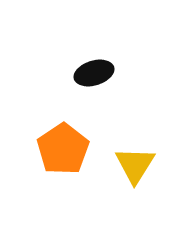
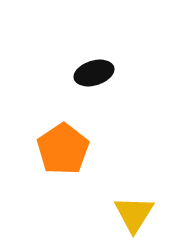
yellow triangle: moved 1 px left, 49 px down
